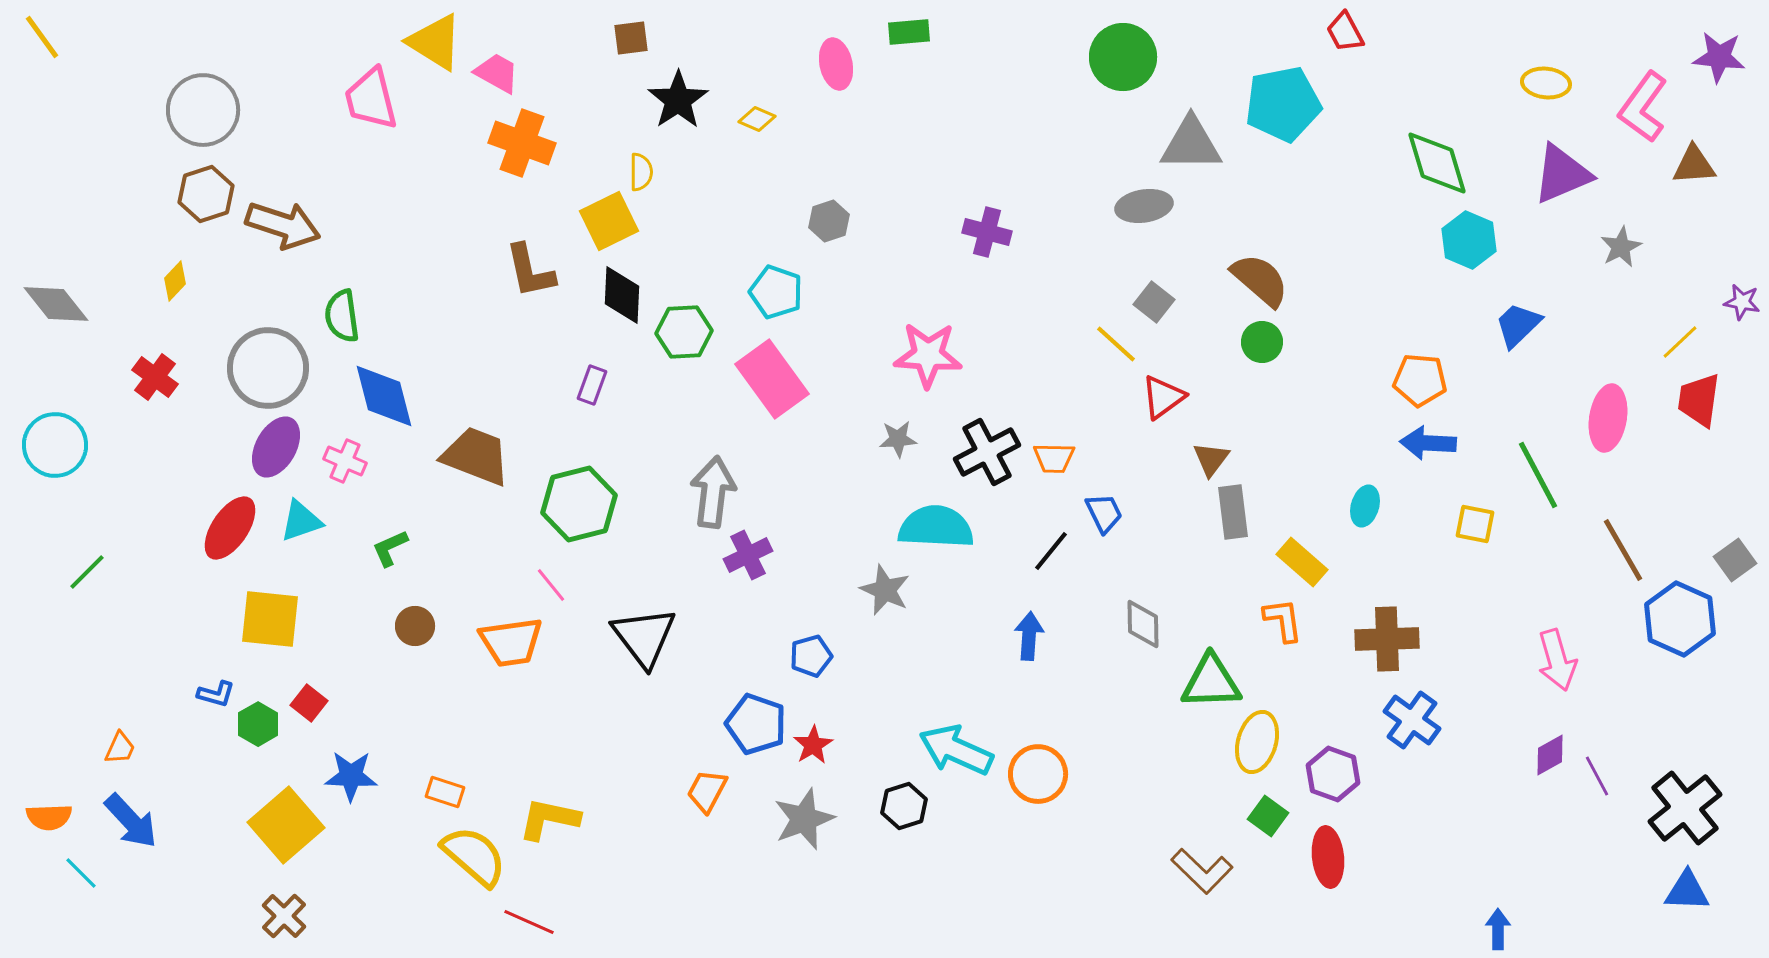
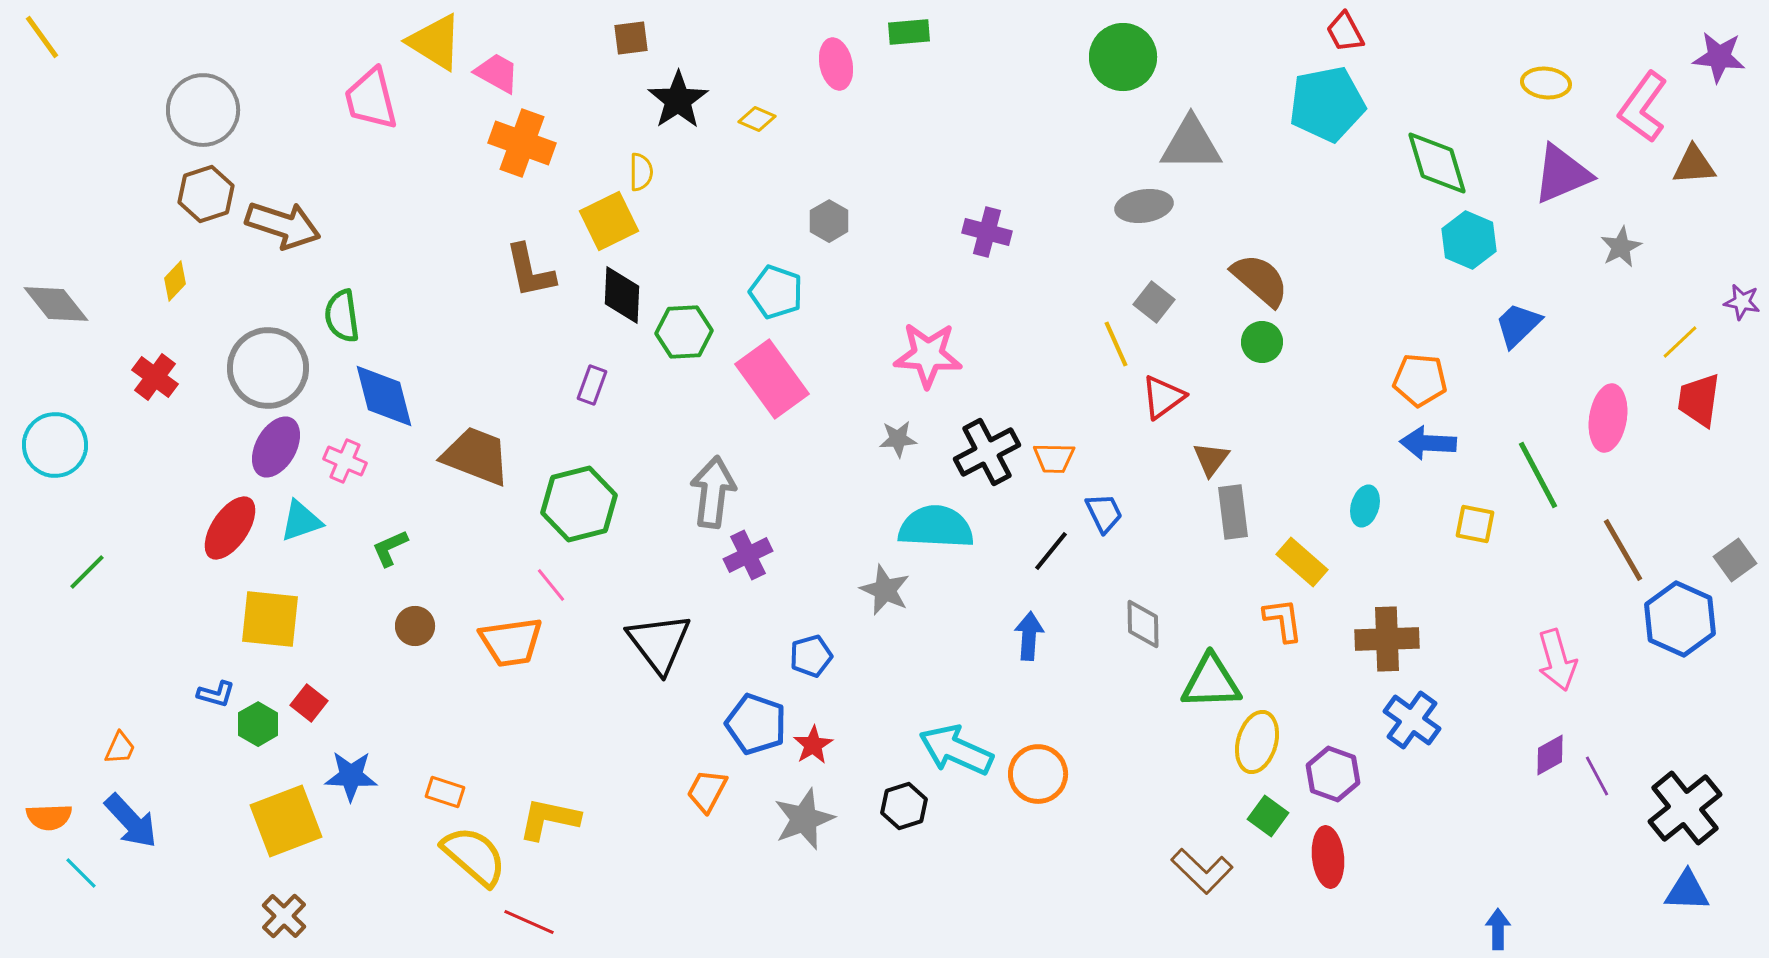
cyan pentagon at (1283, 104): moved 44 px right
gray hexagon at (829, 221): rotated 12 degrees counterclockwise
yellow line at (1116, 344): rotated 24 degrees clockwise
black triangle at (644, 637): moved 15 px right, 6 px down
yellow square at (286, 825): moved 4 px up; rotated 20 degrees clockwise
